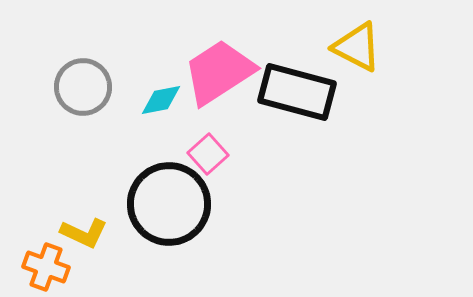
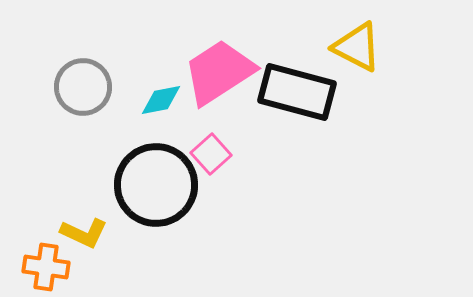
pink square: moved 3 px right
black circle: moved 13 px left, 19 px up
orange cross: rotated 12 degrees counterclockwise
